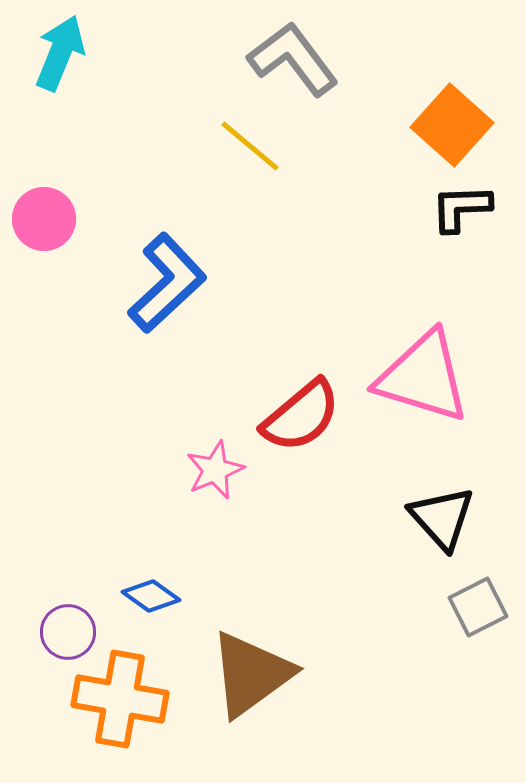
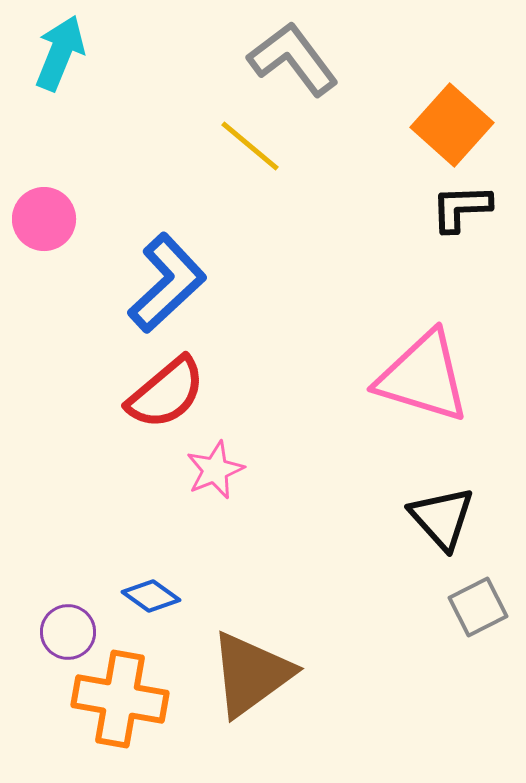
red semicircle: moved 135 px left, 23 px up
